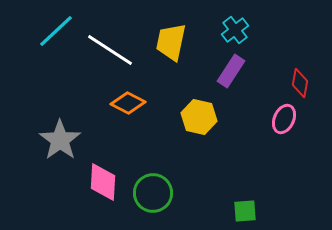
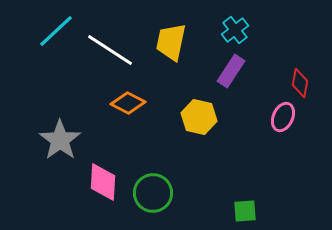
pink ellipse: moved 1 px left, 2 px up
